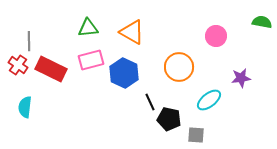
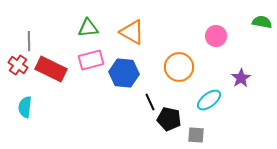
blue hexagon: rotated 20 degrees counterclockwise
purple star: rotated 24 degrees counterclockwise
